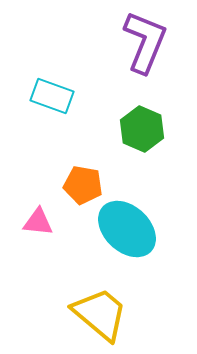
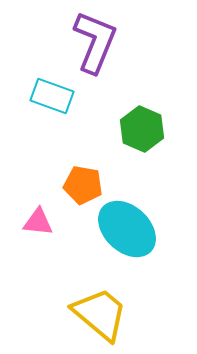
purple L-shape: moved 50 px left
